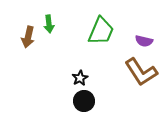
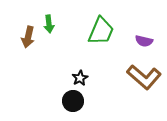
brown L-shape: moved 3 px right, 5 px down; rotated 16 degrees counterclockwise
black circle: moved 11 px left
